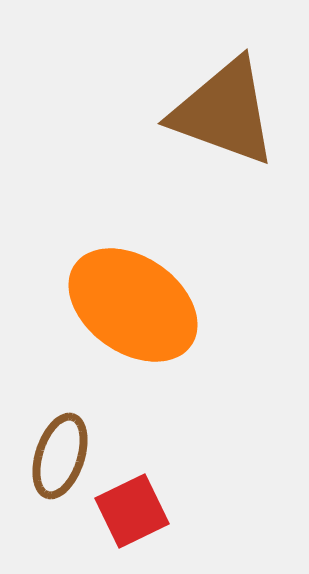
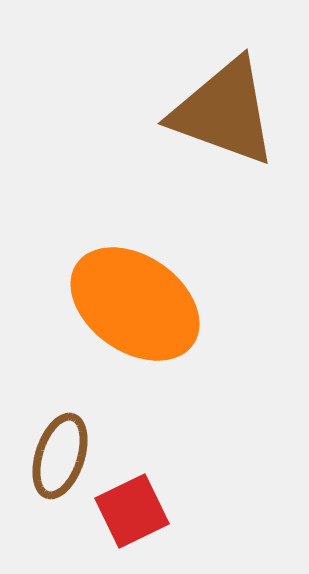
orange ellipse: moved 2 px right, 1 px up
